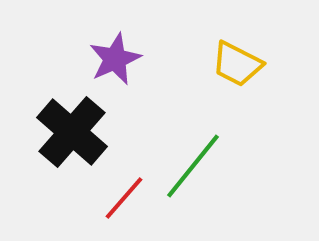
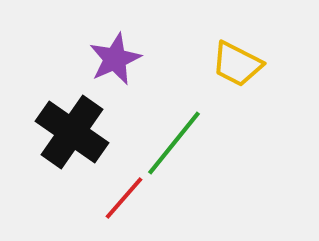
black cross: rotated 6 degrees counterclockwise
green line: moved 19 px left, 23 px up
